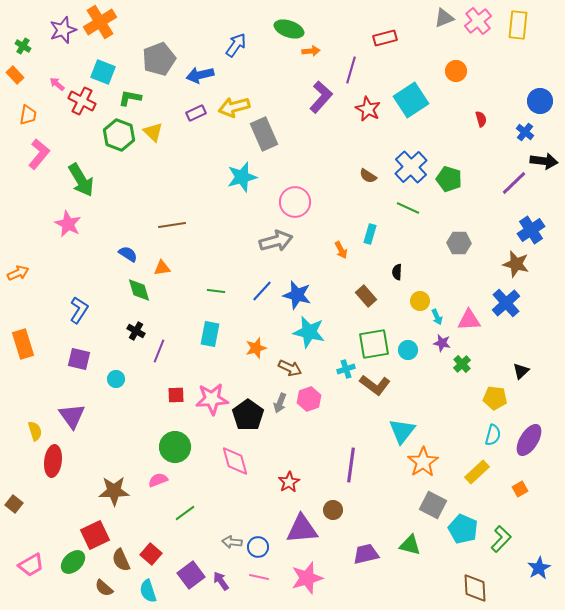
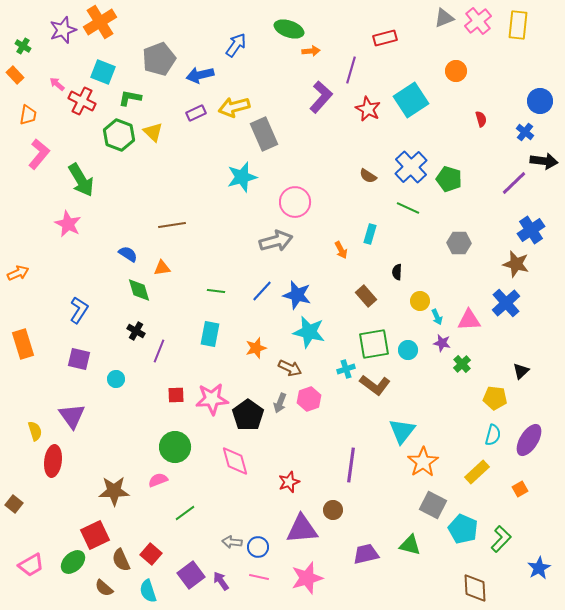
red star at (289, 482): rotated 10 degrees clockwise
